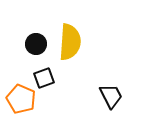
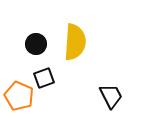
yellow semicircle: moved 5 px right
orange pentagon: moved 2 px left, 3 px up
